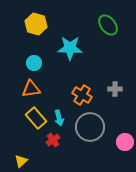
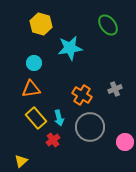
yellow hexagon: moved 5 px right
cyan star: rotated 10 degrees counterclockwise
gray cross: rotated 24 degrees counterclockwise
